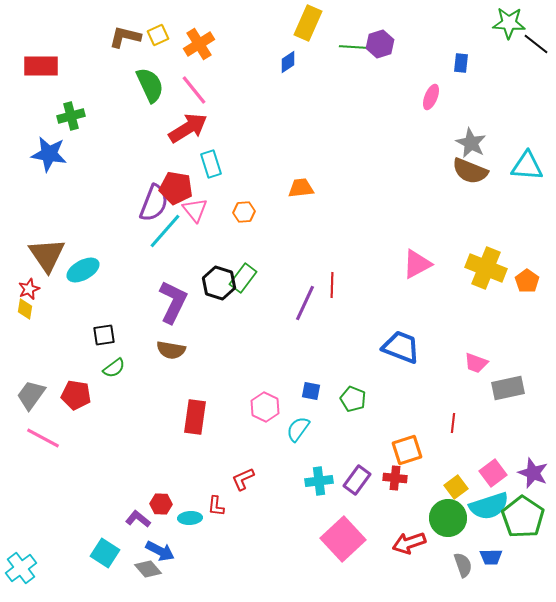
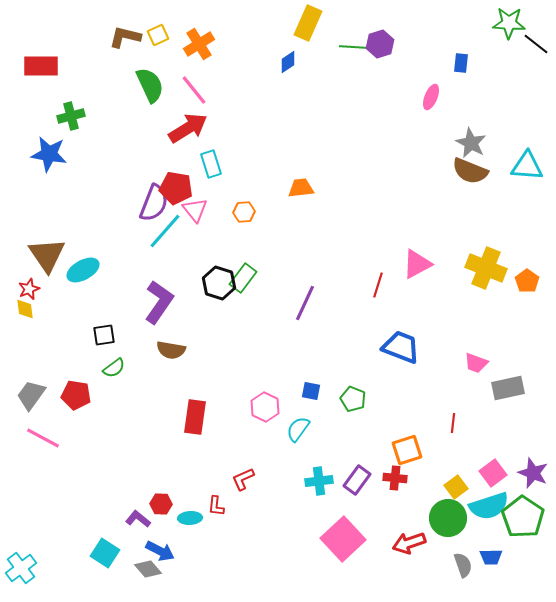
red line at (332, 285): moved 46 px right; rotated 15 degrees clockwise
purple L-shape at (173, 302): moved 14 px left; rotated 9 degrees clockwise
yellow diamond at (25, 309): rotated 15 degrees counterclockwise
